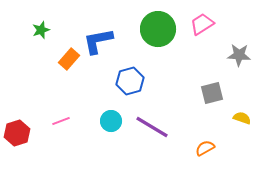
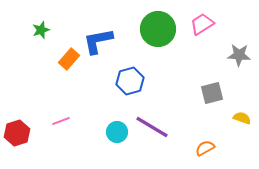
cyan circle: moved 6 px right, 11 px down
